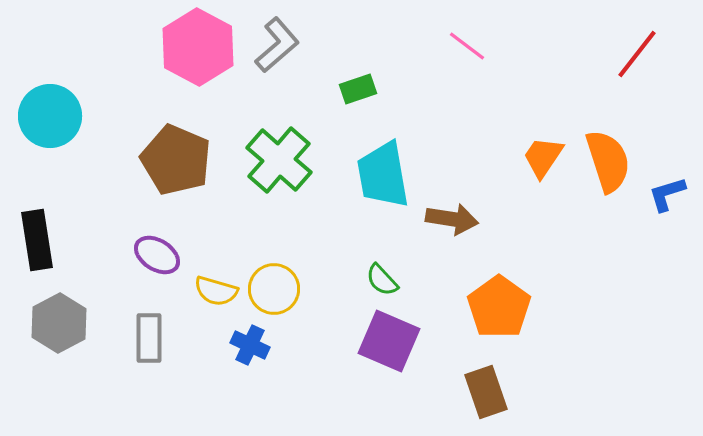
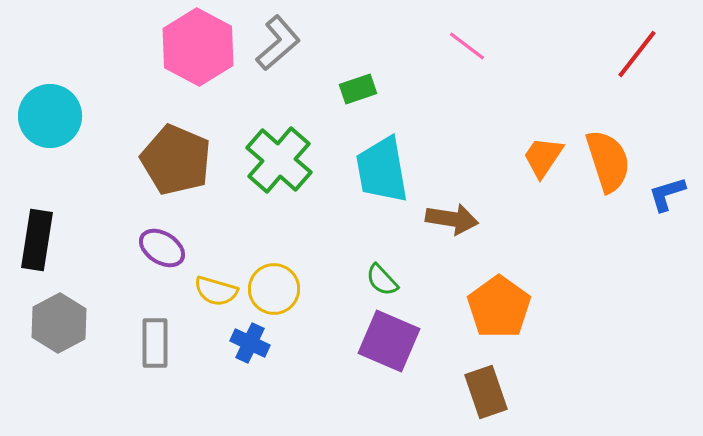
gray L-shape: moved 1 px right, 2 px up
cyan trapezoid: moved 1 px left, 5 px up
black rectangle: rotated 18 degrees clockwise
purple ellipse: moved 5 px right, 7 px up
gray rectangle: moved 6 px right, 5 px down
blue cross: moved 2 px up
